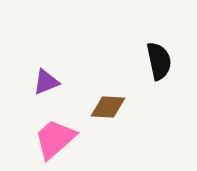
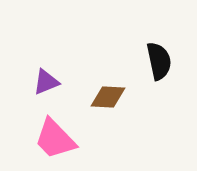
brown diamond: moved 10 px up
pink trapezoid: rotated 93 degrees counterclockwise
